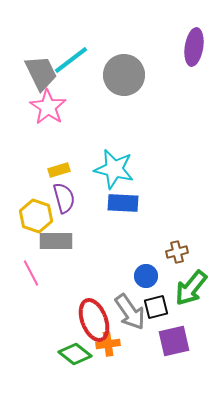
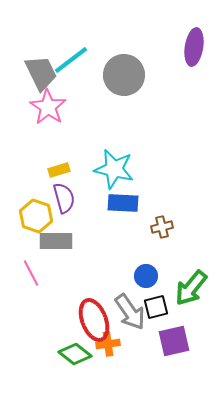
brown cross: moved 15 px left, 25 px up
